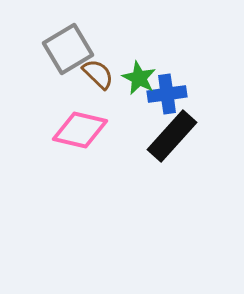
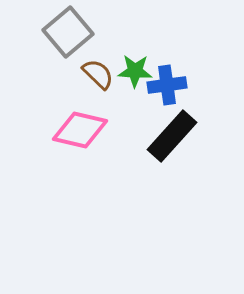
gray square: moved 17 px up; rotated 9 degrees counterclockwise
green star: moved 4 px left, 7 px up; rotated 24 degrees counterclockwise
blue cross: moved 9 px up
